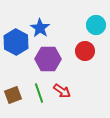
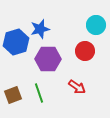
blue star: moved 1 px down; rotated 24 degrees clockwise
blue hexagon: rotated 15 degrees clockwise
red arrow: moved 15 px right, 4 px up
